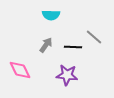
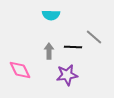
gray arrow: moved 3 px right, 6 px down; rotated 35 degrees counterclockwise
purple star: rotated 15 degrees counterclockwise
